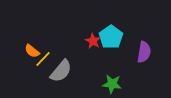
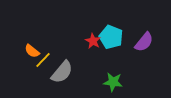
cyan pentagon: rotated 15 degrees counterclockwise
purple semicircle: moved 10 px up; rotated 30 degrees clockwise
yellow line: moved 1 px down
gray semicircle: moved 1 px right, 1 px down
green star: moved 1 px right, 2 px up
